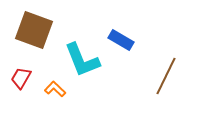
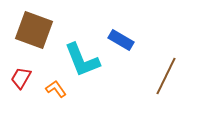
orange L-shape: moved 1 px right; rotated 10 degrees clockwise
